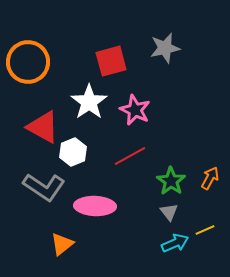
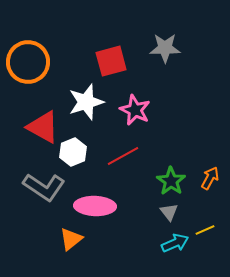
gray star: rotated 12 degrees clockwise
white star: moved 3 px left; rotated 18 degrees clockwise
red line: moved 7 px left
orange triangle: moved 9 px right, 5 px up
